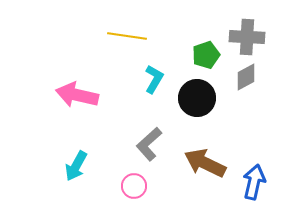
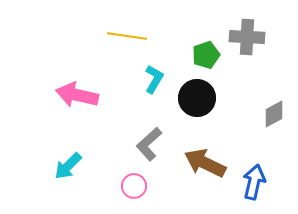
gray diamond: moved 28 px right, 37 px down
cyan arrow: moved 8 px left; rotated 16 degrees clockwise
